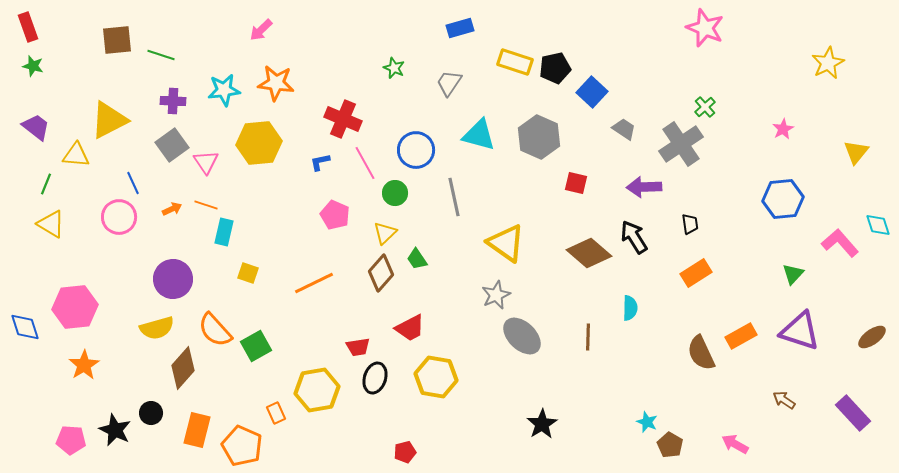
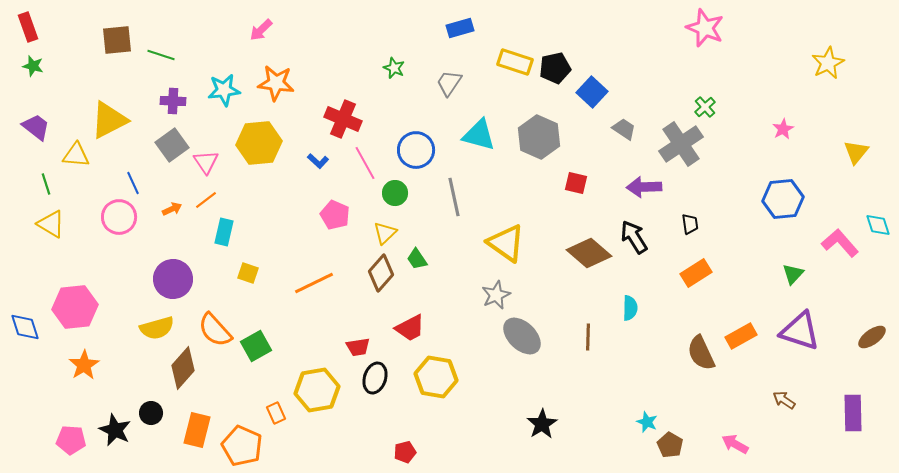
blue L-shape at (320, 162): moved 2 px left, 1 px up; rotated 125 degrees counterclockwise
green line at (46, 184): rotated 40 degrees counterclockwise
orange line at (206, 205): moved 5 px up; rotated 55 degrees counterclockwise
purple rectangle at (853, 413): rotated 42 degrees clockwise
